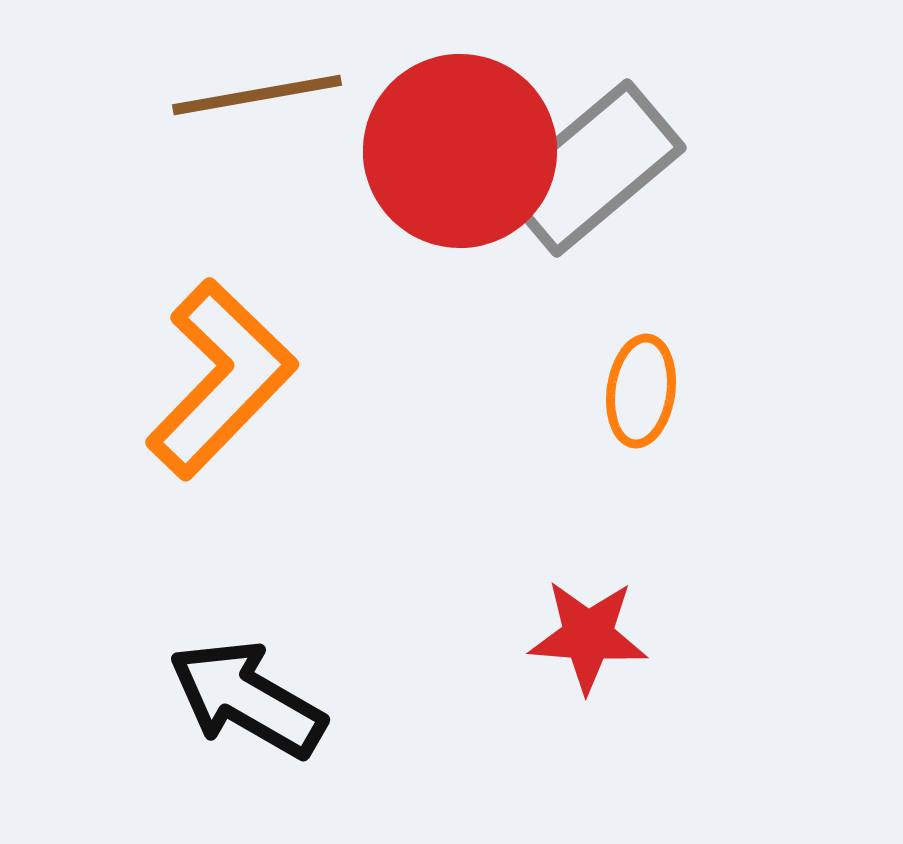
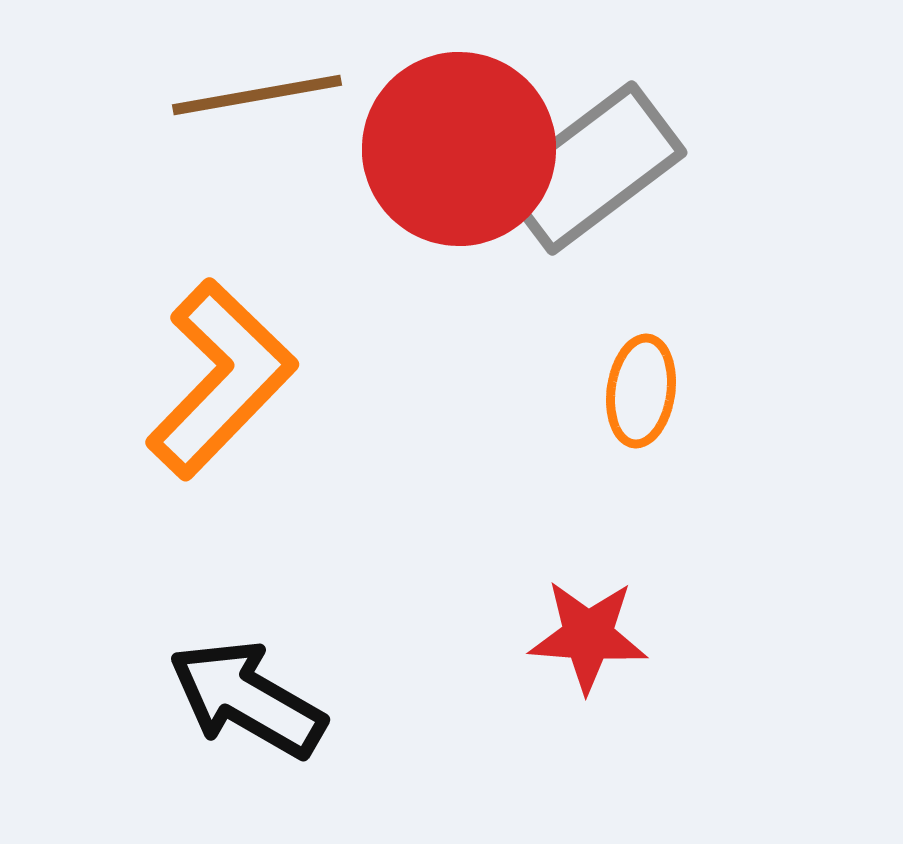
red circle: moved 1 px left, 2 px up
gray rectangle: rotated 3 degrees clockwise
